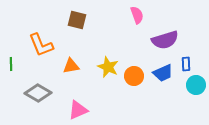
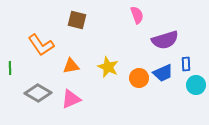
orange L-shape: rotated 12 degrees counterclockwise
green line: moved 1 px left, 4 px down
orange circle: moved 5 px right, 2 px down
pink triangle: moved 7 px left, 11 px up
